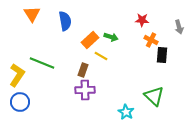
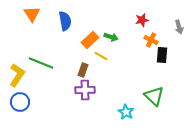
red star: rotated 16 degrees counterclockwise
green line: moved 1 px left
